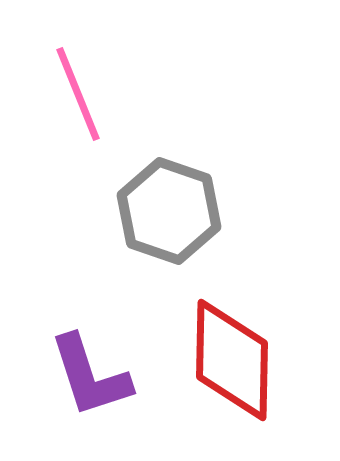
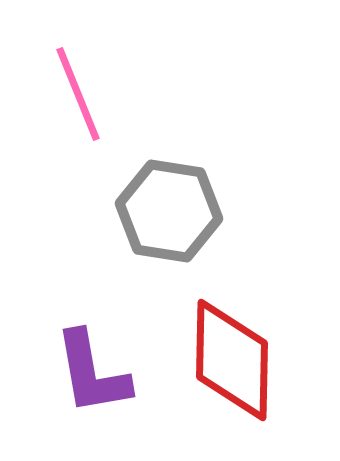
gray hexagon: rotated 10 degrees counterclockwise
purple L-shape: moved 2 px right, 3 px up; rotated 8 degrees clockwise
